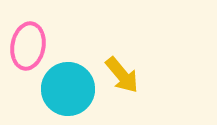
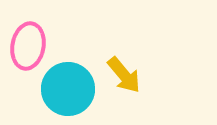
yellow arrow: moved 2 px right
